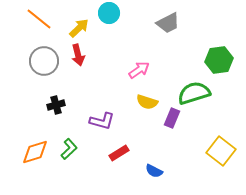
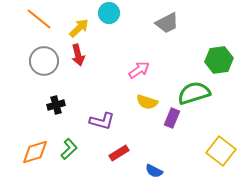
gray trapezoid: moved 1 px left
